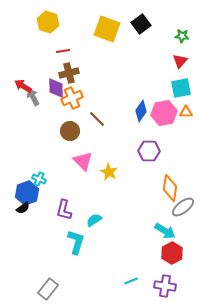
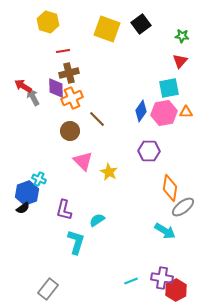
cyan square: moved 12 px left
cyan semicircle: moved 3 px right
red hexagon: moved 4 px right, 37 px down
purple cross: moved 3 px left, 8 px up
